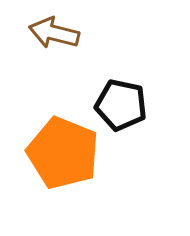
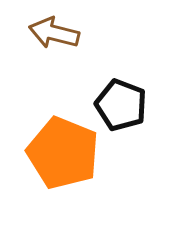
black pentagon: rotated 9 degrees clockwise
